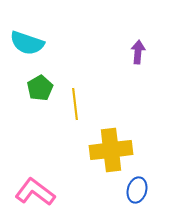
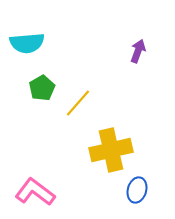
cyan semicircle: rotated 24 degrees counterclockwise
purple arrow: moved 1 px up; rotated 15 degrees clockwise
green pentagon: moved 2 px right
yellow line: moved 3 px right, 1 px up; rotated 48 degrees clockwise
yellow cross: rotated 6 degrees counterclockwise
